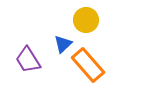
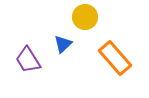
yellow circle: moved 1 px left, 3 px up
orange rectangle: moved 27 px right, 7 px up
